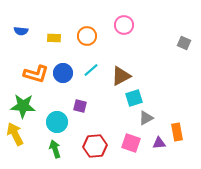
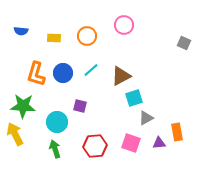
orange L-shape: rotated 90 degrees clockwise
